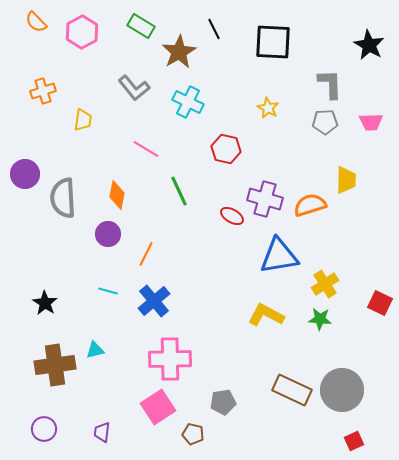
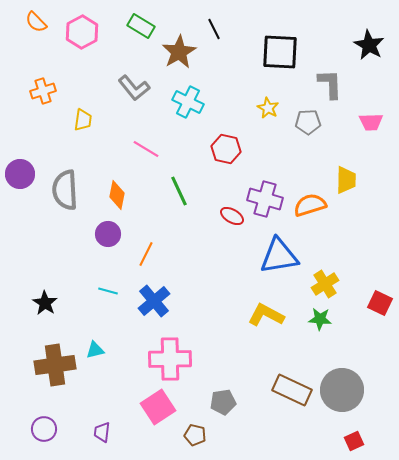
black square at (273, 42): moved 7 px right, 10 px down
gray pentagon at (325, 122): moved 17 px left
purple circle at (25, 174): moved 5 px left
gray semicircle at (63, 198): moved 2 px right, 8 px up
brown pentagon at (193, 434): moved 2 px right, 1 px down
